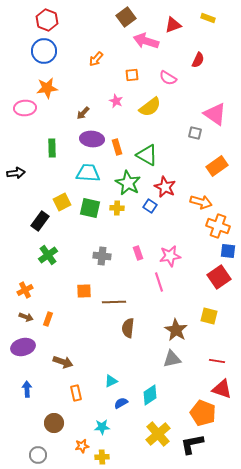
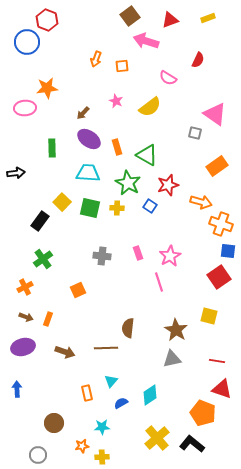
brown square at (126, 17): moved 4 px right, 1 px up
yellow rectangle at (208, 18): rotated 40 degrees counterclockwise
red triangle at (173, 25): moved 3 px left, 5 px up
blue circle at (44, 51): moved 17 px left, 9 px up
orange arrow at (96, 59): rotated 21 degrees counterclockwise
orange square at (132, 75): moved 10 px left, 9 px up
purple ellipse at (92, 139): moved 3 px left; rotated 30 degrees clockwise
red star at (165, 187): moved 3 px right, 2 px up; rotated 30 degrees clockwise
yellow square at (62, 202): rotated 18 degrees counterclockwise
orange cross at (218, 226): moved 3 px right, 2 px up
green cross at (48, 255): moved 5 px left, 4 px down
pink star at (170, 256): rotated 20 degrees counterclockwise
orange cross at (25, 290): moved 3 px up
orange square at (84, 291): moved 6 px left, 1 px up; rotated 21 degrees counterclockwise
brown line at (114, 302): moved 8 px left, 46 px down
brown arrow at (63, 362): moved 2 px right, 10 px up
cyan triangle at (111, 381): rotated 24 degrees counterclockwise
blue arrow at (27, 389): moved 10 px left
orange rectangle at (76, 393): moved 11 px right
yellow cross at (158, 434): moved 1 px left, 4 px down
black L-shape at (192, 444): rotated 50 degrees clockwise
